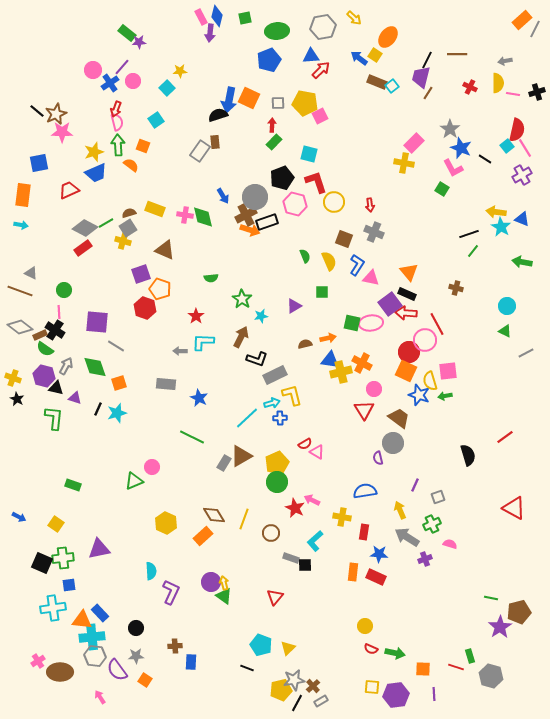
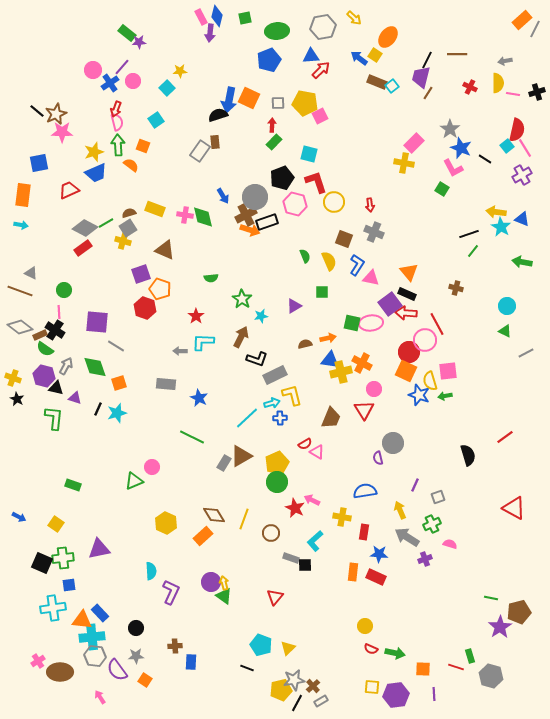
brown trapezoid at (399, 418): moved 68 px left; rotated 75 degrees clockwise
